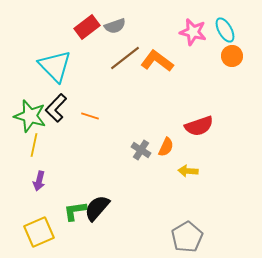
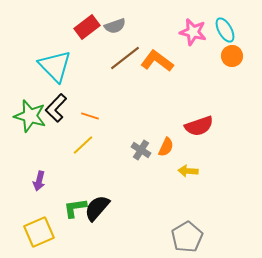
yellow line: moved 49 px right; rotated 35 degrees clockwise
green L-shape: moved 3 px up
